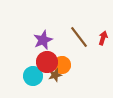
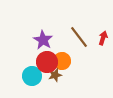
purple star: rotated 18 degrees counterclockwise
orange circle: moved 4 px up
cyan circle: moved 1 px left
